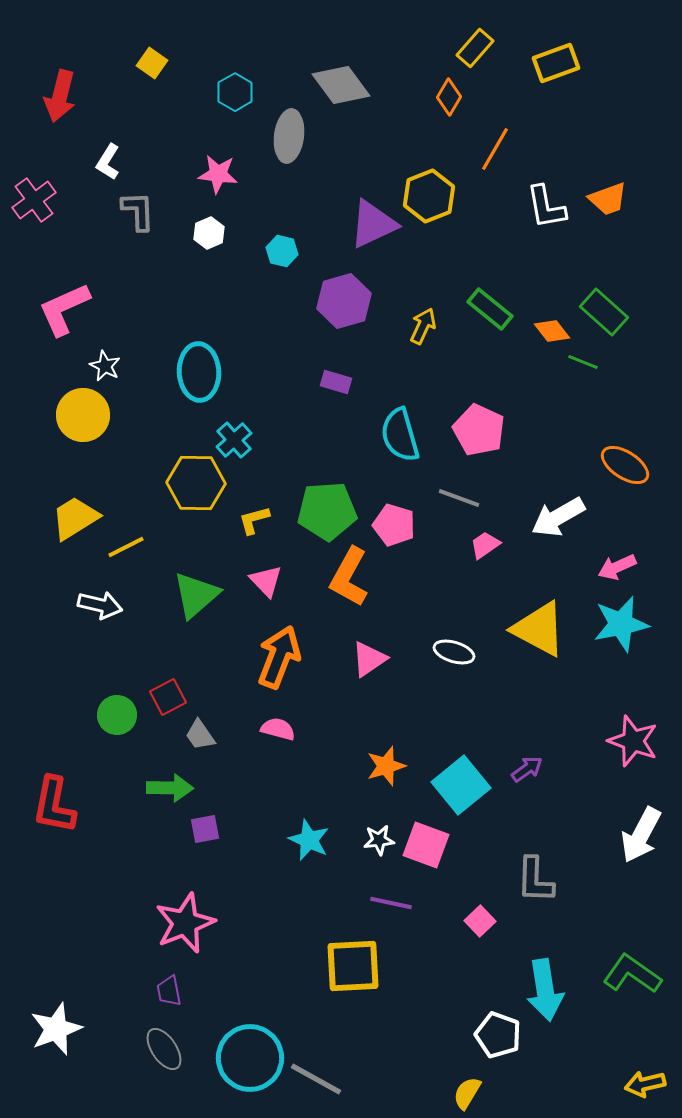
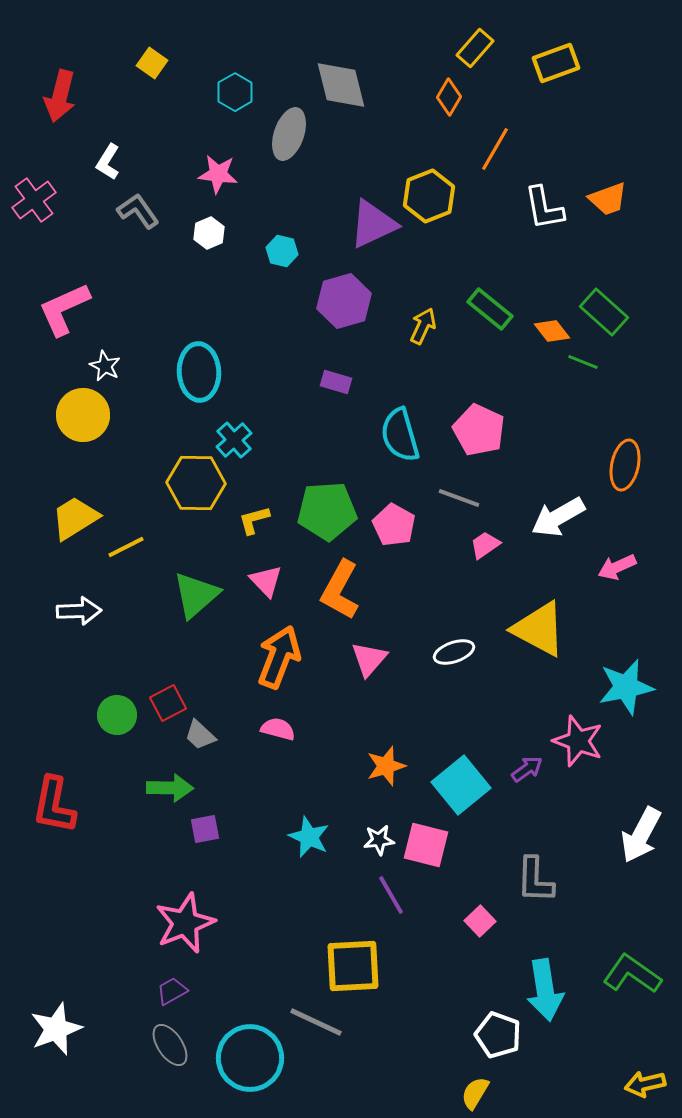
gray diamond at (341, 85): rotated 22 degrees clockwise
gray ellipse at (289, 136): moved 2 px up; rotated 12 degrees clockwise
white L-shape at (546, 207): moved 2 px left, 1 px down
gray L-shape at (138, 211): rotated 33 degrees counterclockwise
orange ellipse at (625, 465): rotated 69 degrees clockwise
pink pentagon at (394, 525): rotated 12 degrees clockwise
orange L-shape at (349, 577): moved 9 px left, 13 px down
white arrow at (100, 605): moved 21 px left, 6 px down; rotated 15 degrees counterclockwise
cyan star at (621, 624): moved 5 px right, 63 px down
white ellipse at (454, 652): rotated 36 degrees counterclockwise
pink triangle at (369, 659): rotated 15 degrees counterclockwise
red square at (168, 697): moved 6 px down
gray trapezoid at (200, 735): rotated 12 degrees counterclockwise
pink star at (633, 741): moved 55 px left
cyan star at (309, 840): moved 3 px up
pink square at (426, 845): rotated 6 degrees counterclockwise
purple line at (391, 903): moved 8 px up; rotated 48 degrees clockwise
purple trapezoid at (169, 991): moved 3 px right; rotated 72 degrees clockwise
gray ellipse at (164, 1049): moved 6 px right, 4 px up
gray line at (316, 1079): moved 57 px up; rotated 4 degrees counterclockwise
yellow semicircle at (467, 1093): moved 8 px right
